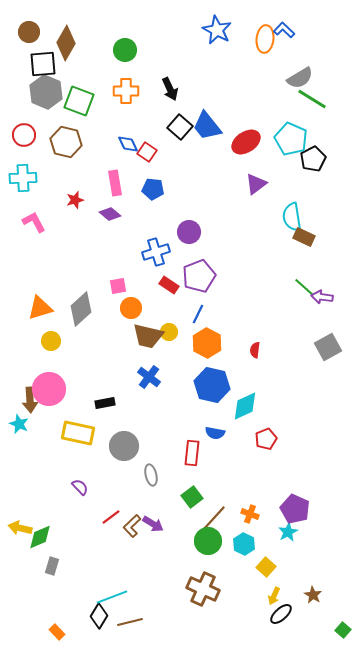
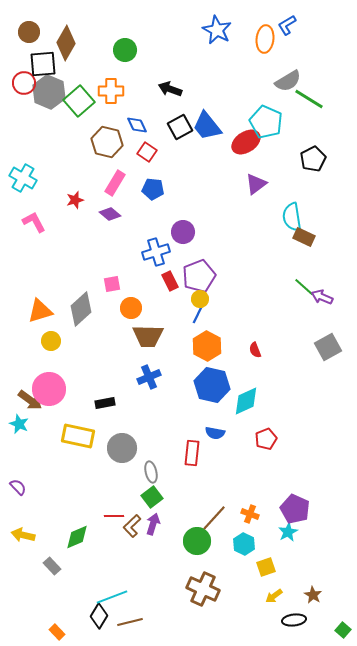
blue L-shape at (284, 30): moved 3 px right, 5 px up; rotated 75 degrees counterclockwise
gray semicircle at (300, 78): moved 12 px left, 3 px down
black arrow at (170, 89): rotated 135 degrees clockwise
orange cross at (126, 91): moved 15 px left
gray hexagon at (46, 92): moved 3 px right
green line at (312, 99): moved 3 px left
green square at (79, 101): rotated 28 degrees clockwise
black square at (180, 127): rotated 20 degrees clockwise
red circle at (24, 135): moved 52 px up
cyan pentagon at (291, 139): moved 25 px left, 17 px up
brown hexagon at (66, 142): moved 41 px right
blue diamond at (128, 144): moved 9 px right, 19 px up
cyan cross at (23, 178): rotated 32 degrees clockwise
pink rectangle at (115, 183): rotated 40 degrees clockwise
purple circle at (189, 232): moved 6 px left
red rectangle at (169, 285): moved 1 px right, 4 px up; rotated 30 degrees clockwise
pink square at (118, 286): moved 6 px left, 2 px up
purple arrow at (322, 297): rotated 15 degrees clockwise
orange triangle at (40, 308): moved 3 px down
yellow circle at (169, 332): moved 31 px right, 33 px up
brown trapezoid at (148, 336): rotated 12 degrees counterclockwise
orange hexagon at (207, 343): moved 3 px down
red semicircle at (255, 350): rotated 28 degrees counterclockwise
blue cross at (149, 377): rotated 30 degrees clockwise
brown arrow at (30, 400): rotated 50 degrees counterclockwise
cyan diamond at (245, 406): moved 1 px right, 5 px up
yellow rectangle at (78, 433): moved 3 px down
gray circle at (124, 446): moved 2 px left, 2 px down
gray ellipse at (151, 475): moved 3 px up
purple semicircle at (80, 487): moved 62 px left
green square at (192, 497): moved 40 px left
red line at (111, 517): moved 3 px right, 1 px up; rotated 36 degrees clockwise
purple arrow at (153, 524): rotated 105 degrees counterclockwise
yellow arrow at (20, 528): moved 3 px right, 7 px down
green diamond at (40, 537): moved 37 px right
green circle at (208, 541): moved 11 px left
gray rectangle at (52, 566): rotated 60 degrees counterclockwise
yellow square at (266, 567): rotated 30 degrees clockwise
yellow arrow at (274, 596): rotated 30 degrees clockwise
black ellipse at (281, 614): moved 13 px right, 6 px down; rotated 35 degrees clockwise
